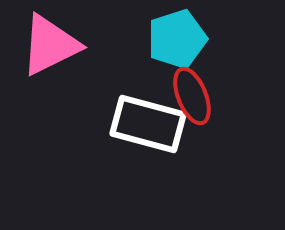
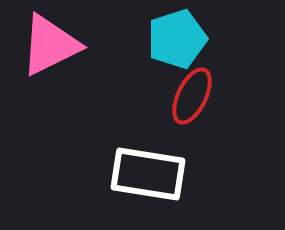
red ellipse: rotated 48 degrees clockwise
white rectangle: moved 50 px down; rotated 6 degrees counterclockwise
